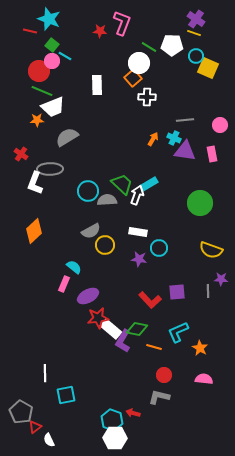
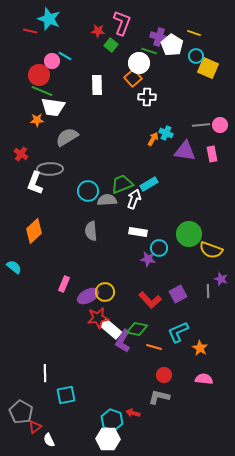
purple cross at (196, 19): moved 37 px left, 18 px down; rotated 18 degrees counterclockwise
red star at (100, 31): moved 2 px left
green square at (52, 45): moved 59 px right
white pentagon at (172, 45): rotated 30 degrees clockwise
green line at (149, 47): moved 4 px down; rotated 14 degrees counterclockwise
red circle at (39, 71): moved 4 px down
white trapezoid at (53, 107): rotated 30 degrees clockwise
gray line at (185, 120): moved 16 px right, 5 px down
cyan cross at (174, 138): moved 8 px left, 5 px up
green trapezoid at (122, 184): rotated 65 degrees counterclockwise
white arrow at (137, 195): moved 3 px left, 4 px down
green circle at (200, 203): moved 11 px left, 31 px down
gray semicircle at (91, 231): rotated 114 degrees clockwise
yellow circle at (105, 245): moved 47 px down
purple star at (139, 259): moved 9 px right
cyan semicircle at (74, 267): moved 60 px left
purple star at (221, 279): rotated 16 degrees clockwise
purple square at (177, 292): moved 1 px right, 2 px down; rotated 24 degrees counterclockwise
white hexagon at (115, 438): moved 7 px left, 1 px down
